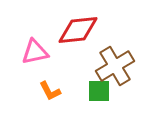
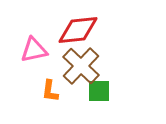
pink triangle: moved 1 px left, 2 px up
brown cross: moved 34 px left; rotated 15 degrees counterclockwise
orange L-shape: rotated 35 degrees clockwise
